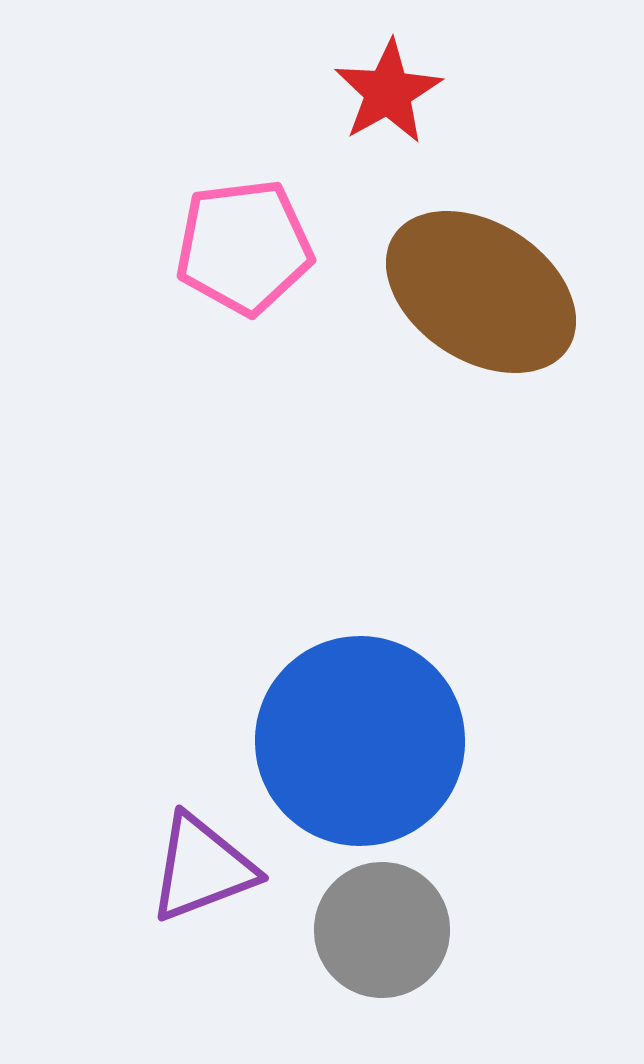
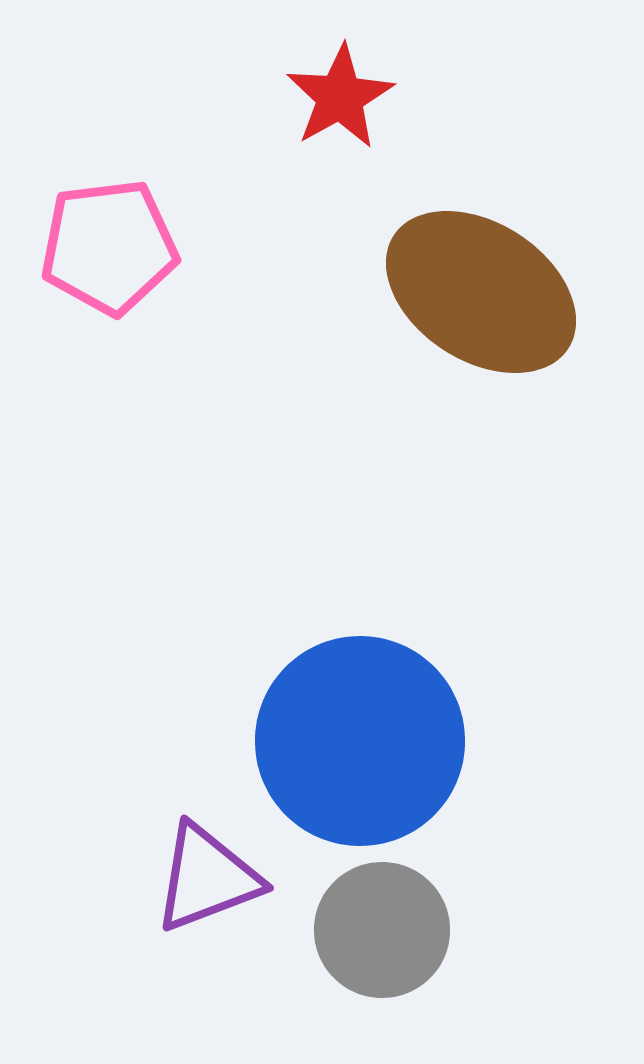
red star: moved 48 px left, 5 px down
pink pentagon: moved 135 px left
purple triangle: moved 5 px right, 10 px down
